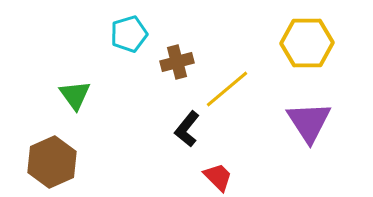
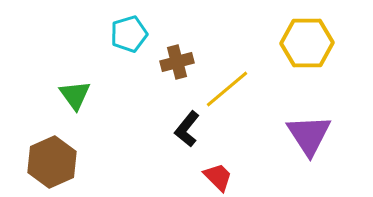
purple triangle: moved 13 px down
